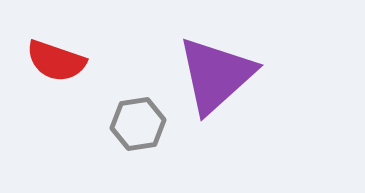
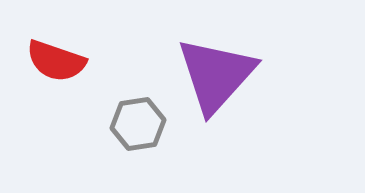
purple triangle: rotated 6 degrees counterclockwise
